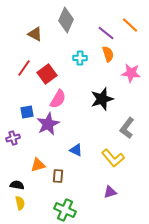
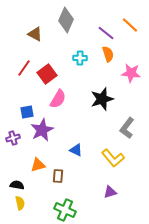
purple star: moved 6 px left, 6 px down
